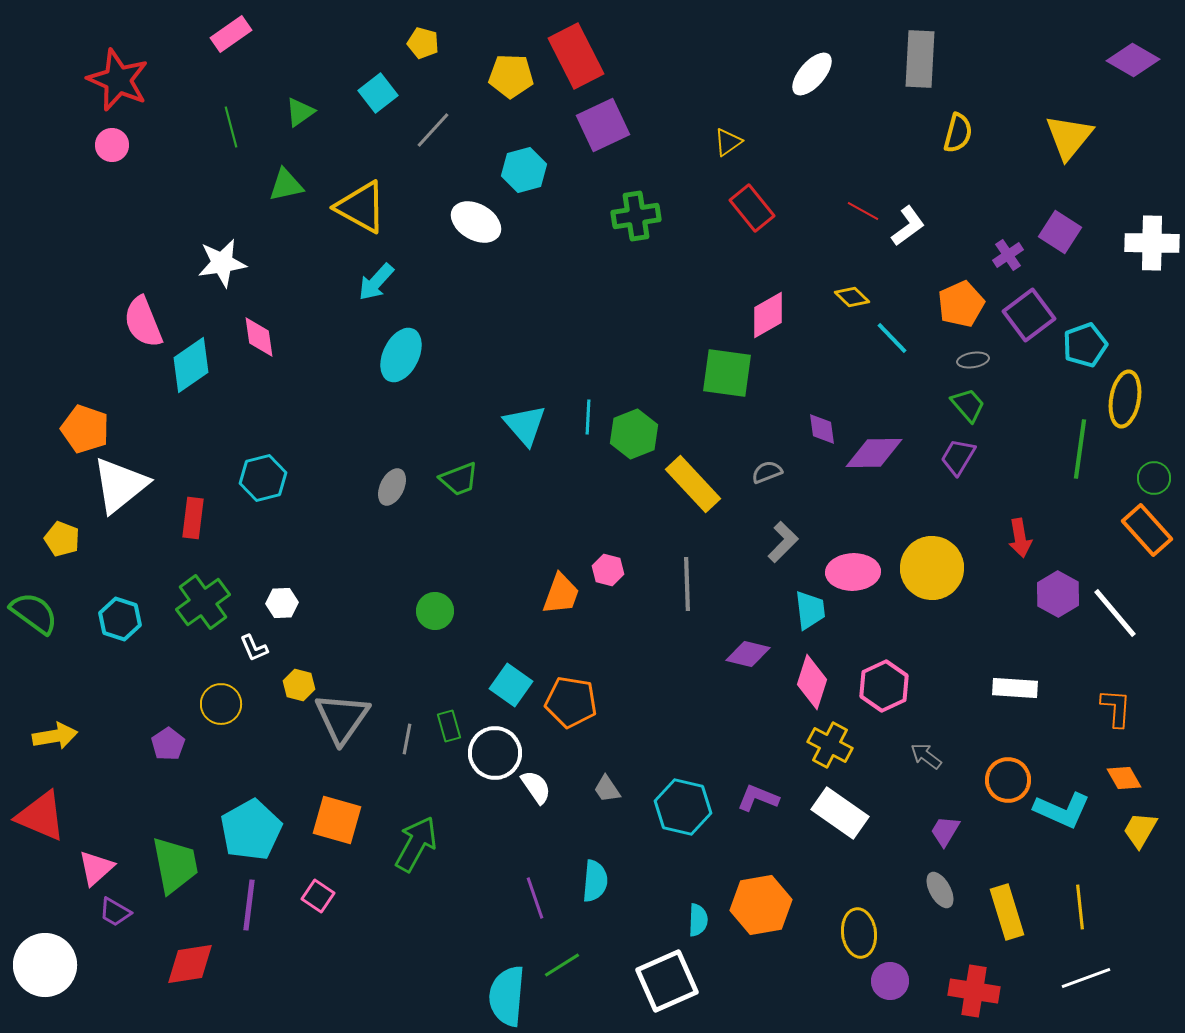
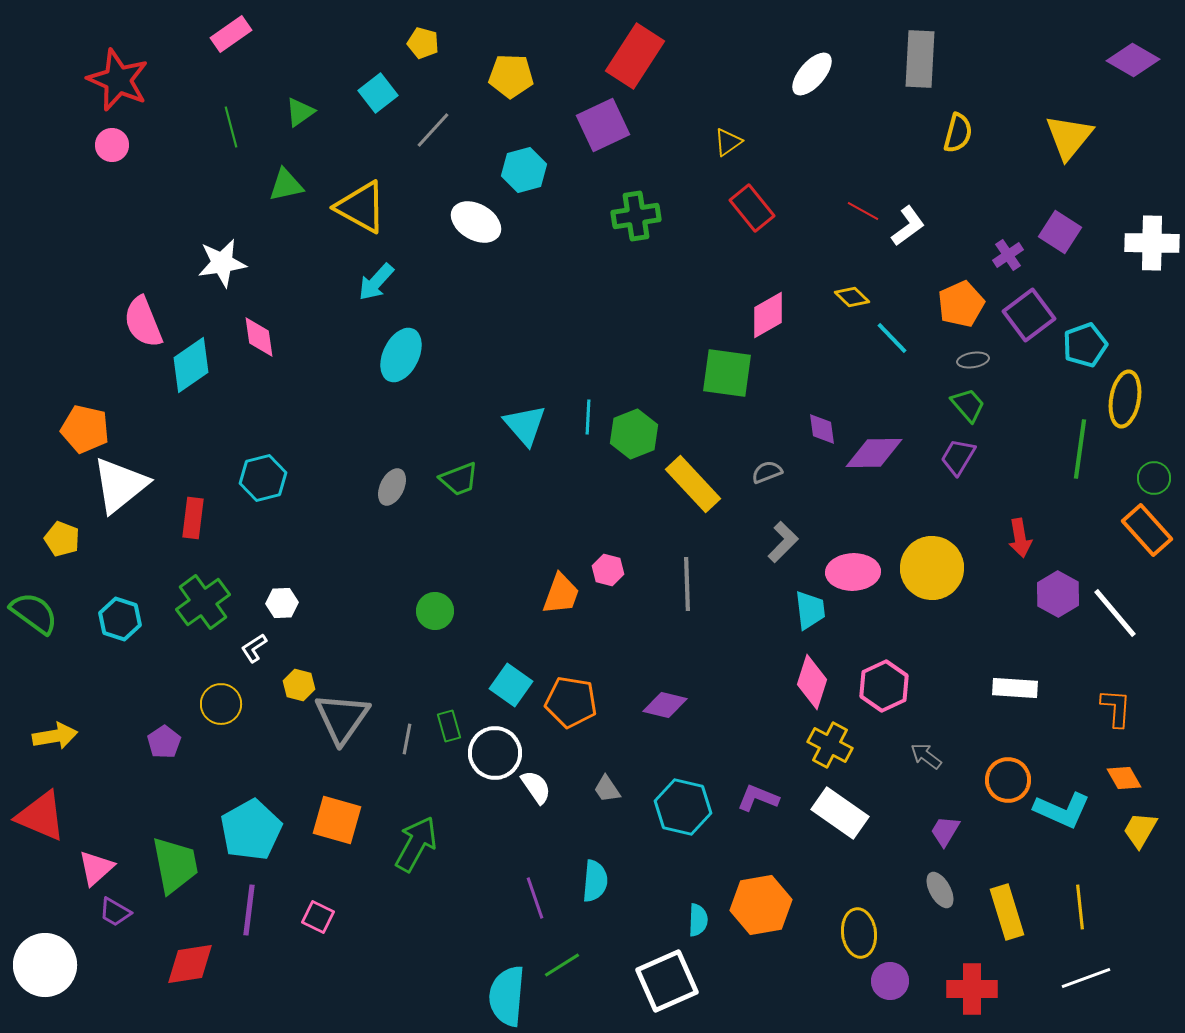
red rectangle at (576, 56): moved 59 px right; rotated 60 degrees clockwise
orange pentagon at (85, 429): rotated 6 degrees counterclockwise
white L-shape at (254, 648): rotated 80 degrees clockwise
purple diamond at (748, 654): moved 83 px left, 51 px down
purple pentagon at (168, 744): moved 4 px left, 2 px up
pink square at (318, 896): moved 21 px down; rotated 8 degrees counterclockwise
purple line at (249, 905): moved 5 px down
red cross at (974, 991): moved 2 px left, 2 px up; rotated 9 degrees counterclockwise
